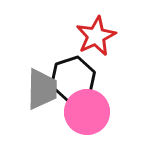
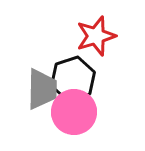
red star: rotated 9 degrees clockwise
pink circle: moved 13 px left
